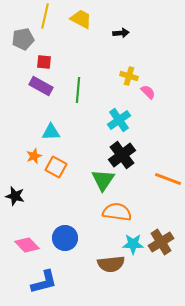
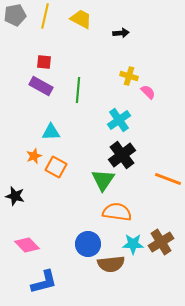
gray pentagon: moved 8 px left, 24 px up
blue circle: moved 23 px right, 6 px down
